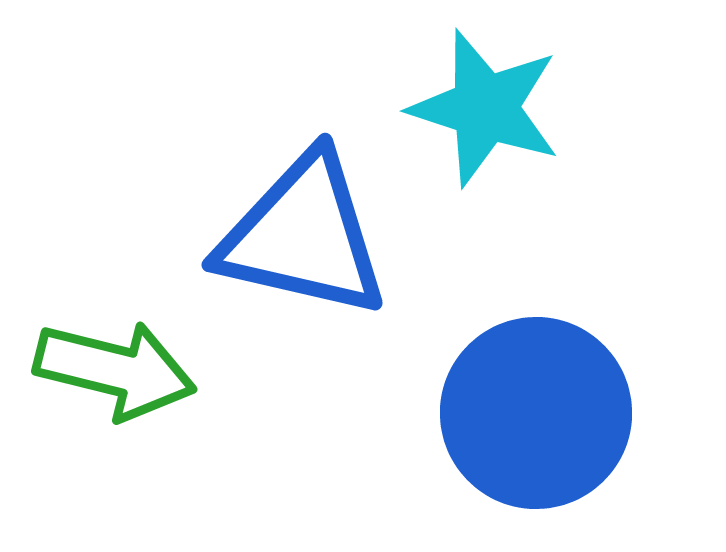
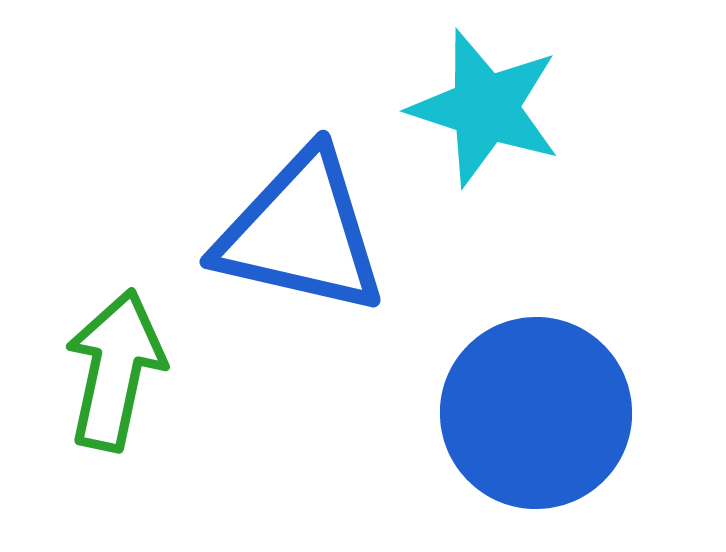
blue triangle: moved 2 px left, 3 px up
green arrow: rotated 92 degrees counterclockwise
